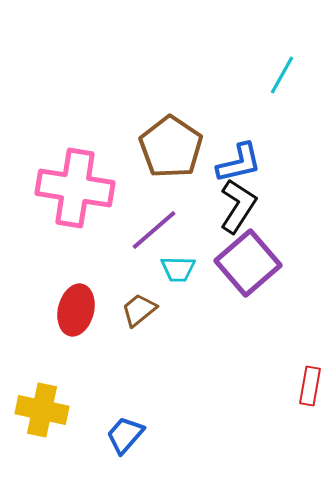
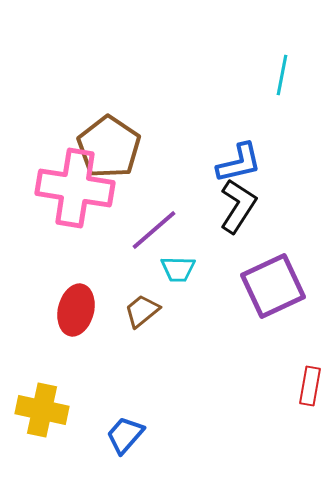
cyan line: rotated 18 degrees counterclockwise
brown pentagon: moved 62 px left
purple square: moved 25 px right, 23 px down; rotated 16 degrees clockwise
brown trapezoid: moved 3 px right, 1 px down
